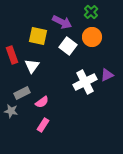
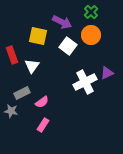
orange circle: moved 1 px left, 2 px up
purple triangle: moved 2 px up
